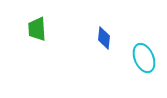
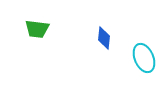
green trapezoid: rotated 80 degrees counterclockwise
